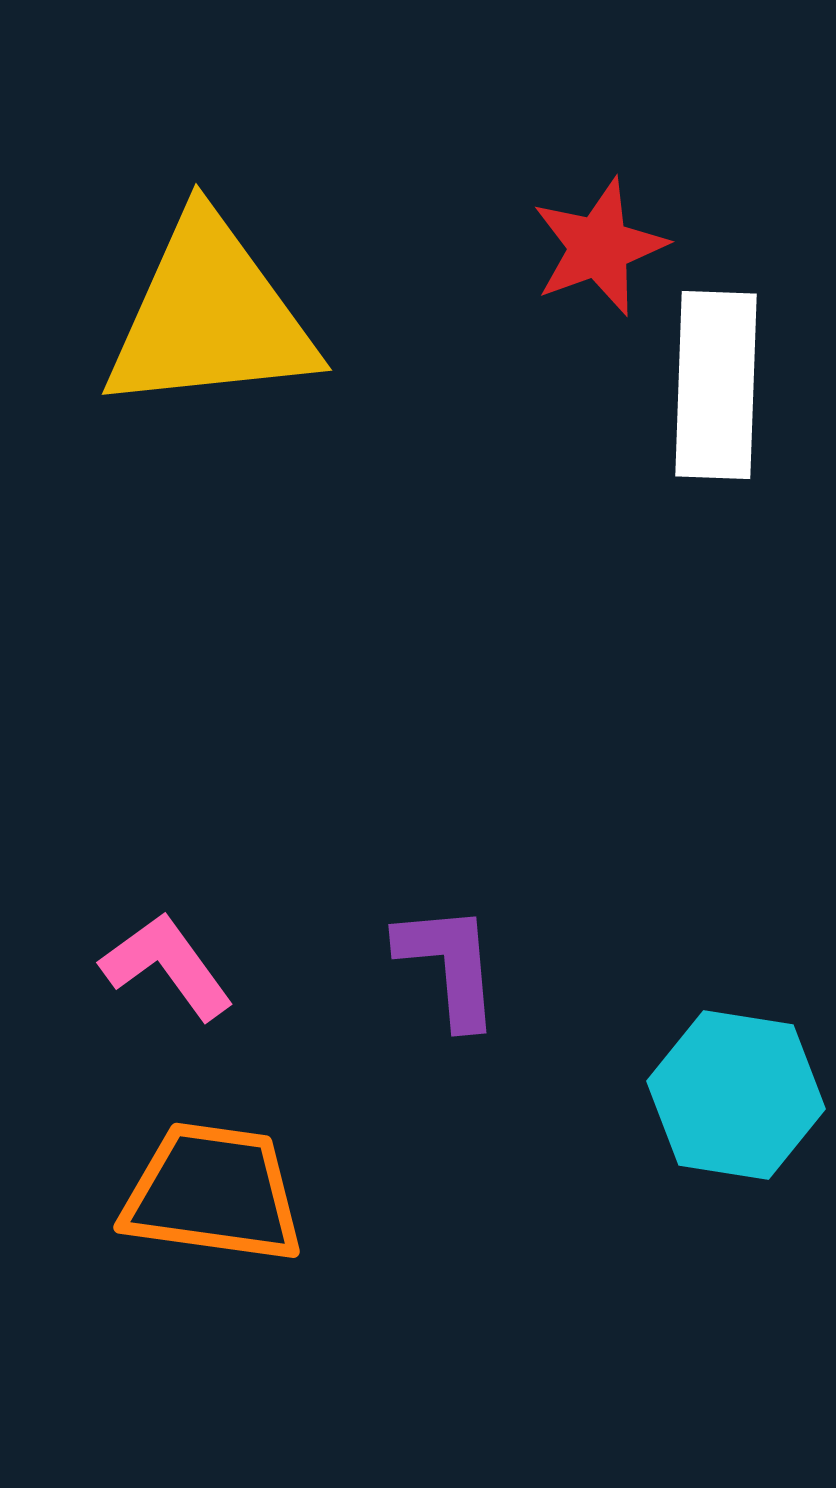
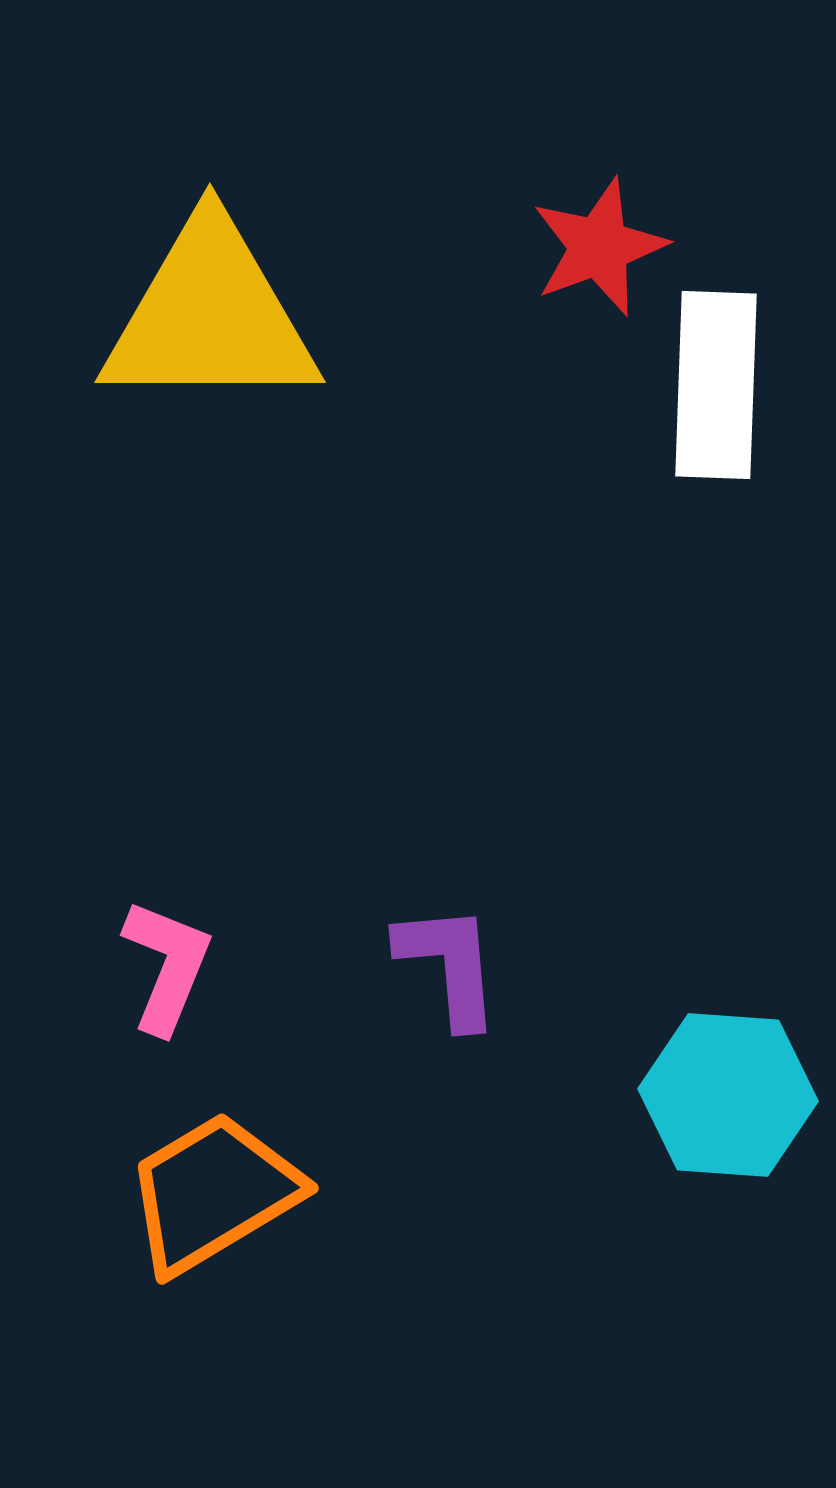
yellow triangle: rotated 6 degrees clockwise
pink L-shape: rotated 58 degrees clockwise
cyan hexagon: moved 8 px left; rotated 5 degrees counterclockwise
orange trapezoid: rotated 39 degrees counterclockwise
